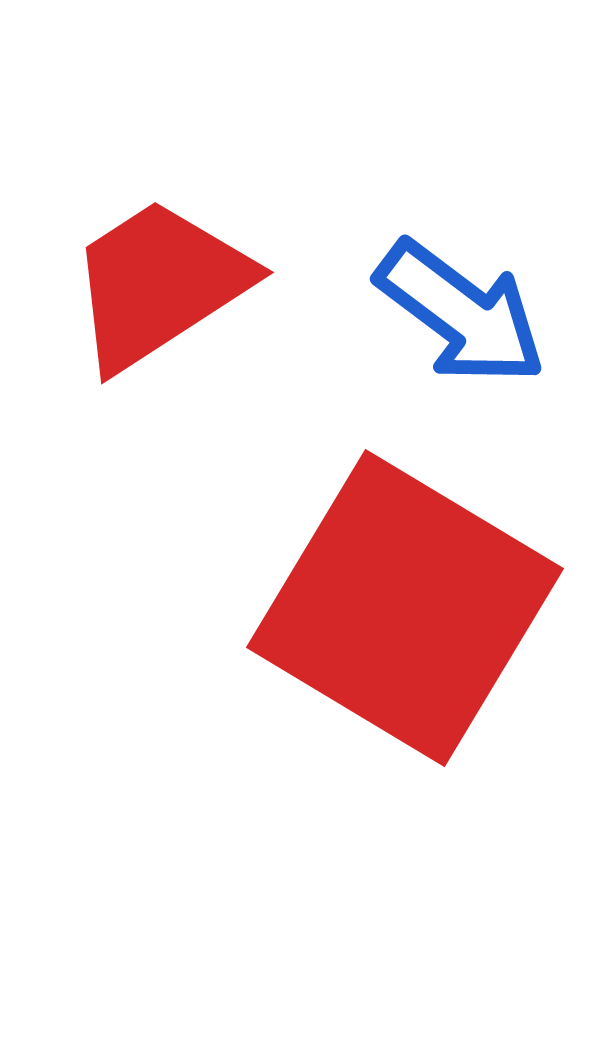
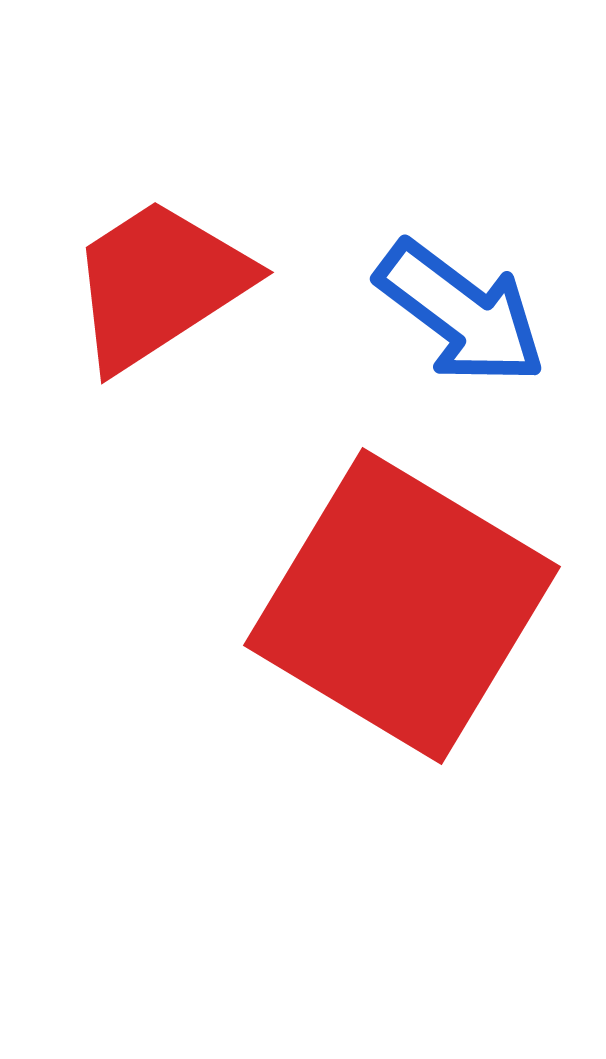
red square: moved 3 px left, 2 px up
